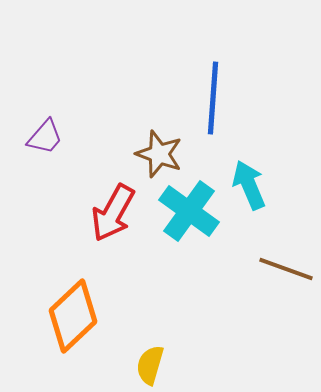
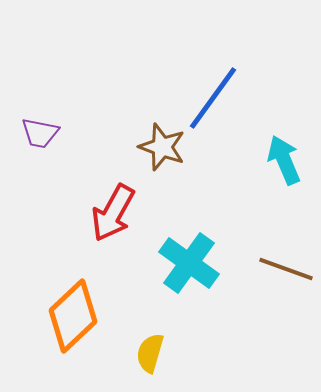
blue line: rotated 32 degrees clockwise
purple trapezoid: moved 5 px left, 4 px up; rotated 60 degrees clockwise
brown star: moved 3 px right, 7 px up
cyan arrow: moved 35 px right, 25 px up
cyan cross: moved 52 px down
yellow semicircle: moved 12 px up
